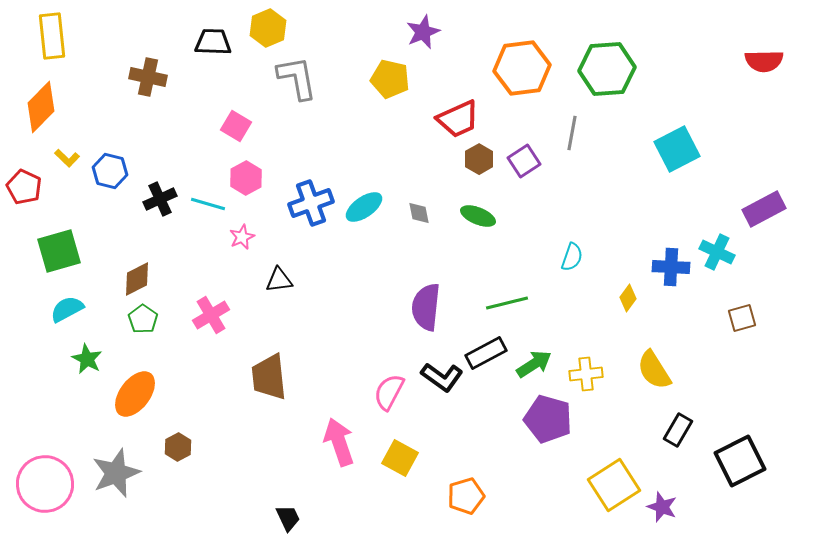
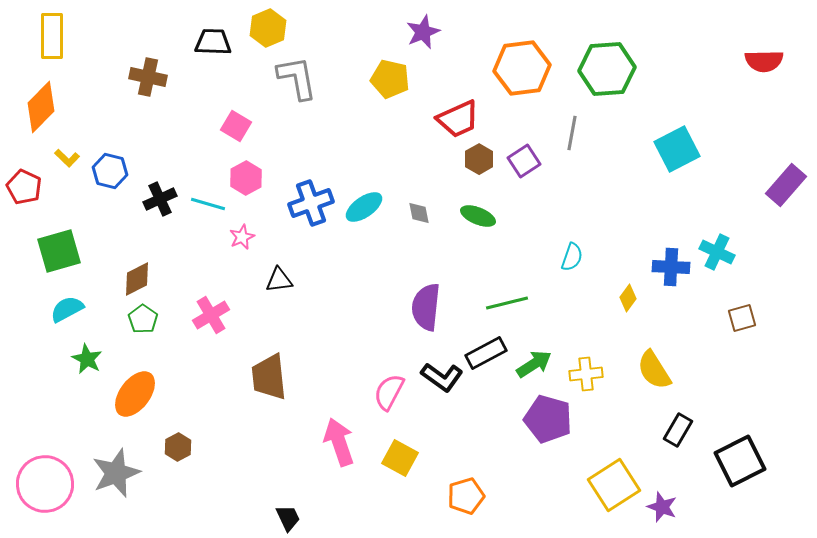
yellow rectangle at (52, 36): rotated 6 degrees clockwise
purple rectangle at (764, 209): moved 22 px right, 24 px up; rotated 21 degrees counterclockwise
